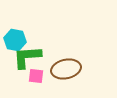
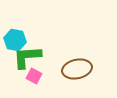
brown ellipse: moved 11 px right
pink square: moved 2 px left; rotated 21 degrees clockwise
